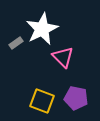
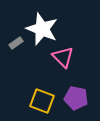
white star: rotated 24 degrees counterclockwise
